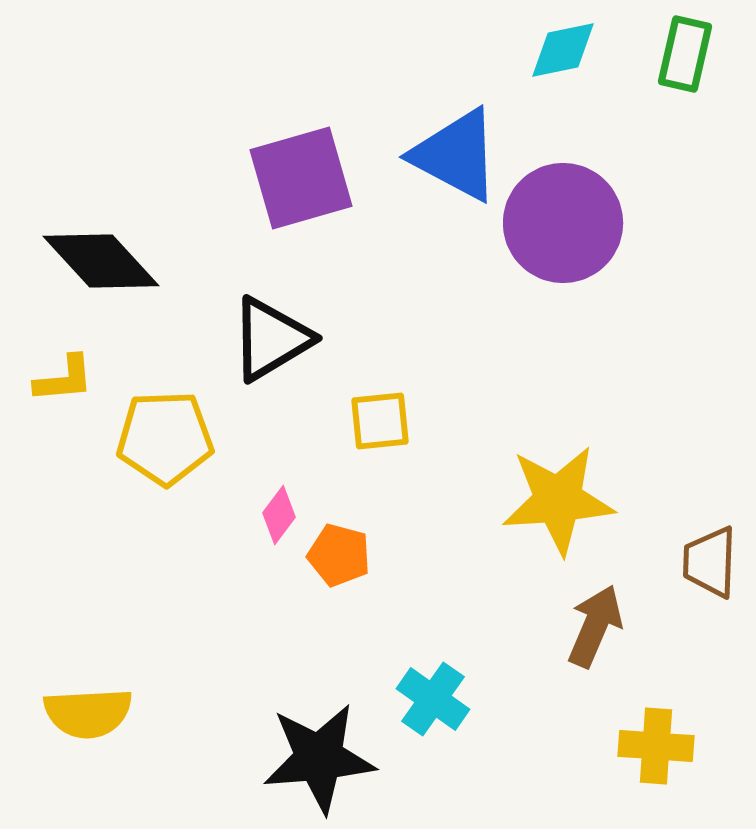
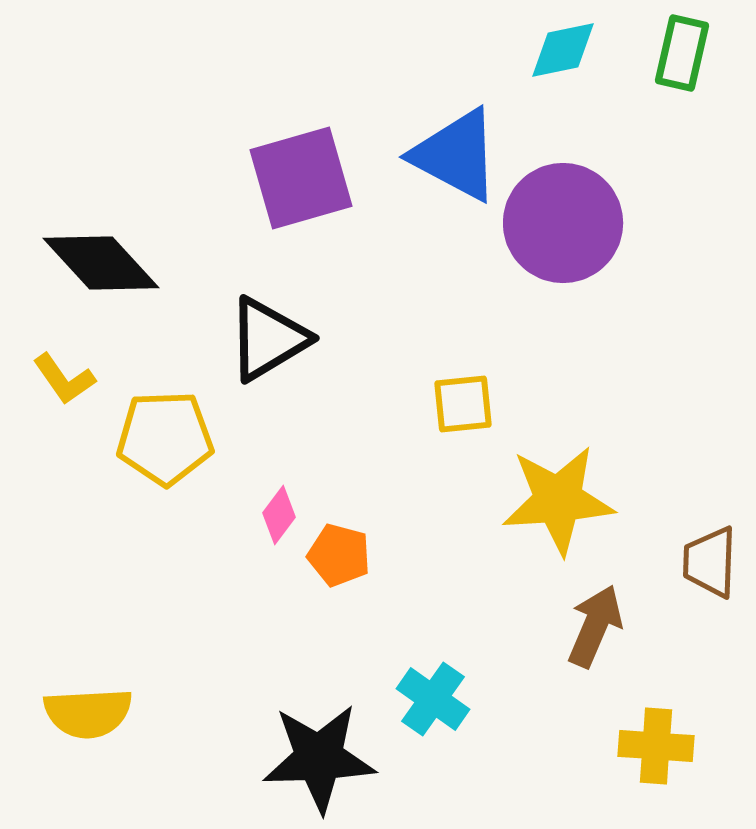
green rectangle: moved 3 px left, 1 px up
black diamond: moved 2 px down
black triangle: moved 3 px left
yellow L-shape: rotated 60 degrees clockwise
yellow square: moved 83 px right, 17 px up
black star: rotated 3 degrees clockwise
